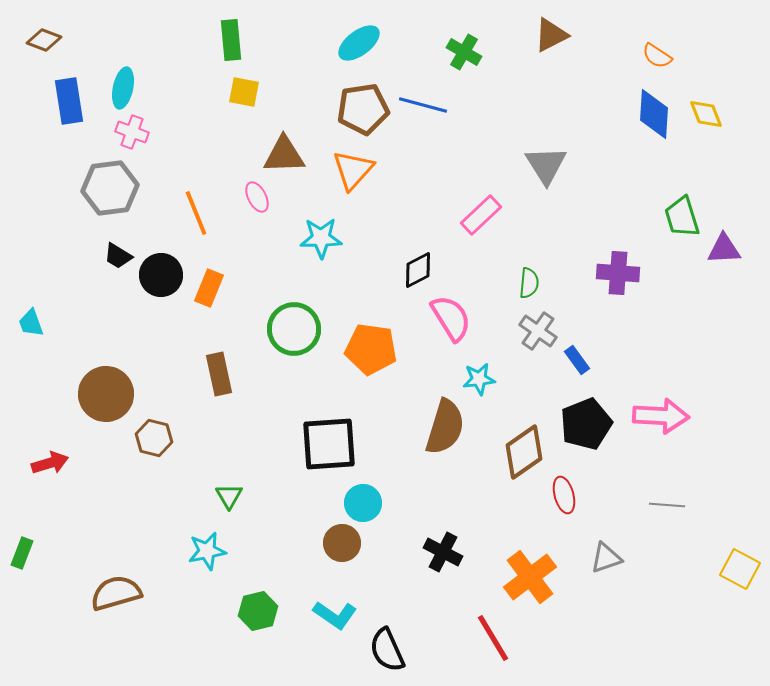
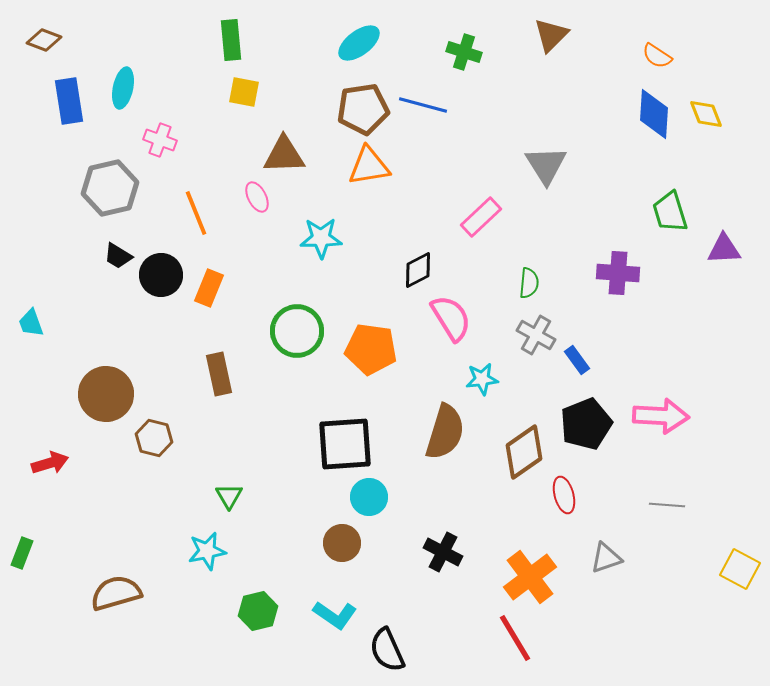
brown triangle at (551, 35): rotated 18 degrees counterclockwise
green cross at (464, 52): rotated 12 degrees counterclockwise
pink cross at (132, 132): moved 28 px right, 8 px down
orange triangle at (353, 170): moved 16 px right, 4 px up; rotated 39 degrees clockwise
gray hexagon at (110, 188): rotated 6 degrees counterclockwise
pink rectangle at (481, 215): moved 2 px down
green trapezoid at (682, 217): moved 12 px left, 5 px up
green circle at (294, 329): moved 3 px right, 2 px down
gray cross at (538, 331): moved 2 px left, 4 px down; rotated 6 degrees counterclockwise
cyan star at (479, 379): moved 3 px right
brown semicircle at (445, 427): moved 5 px down
black square at (329, 444): moved 16 px right
cyan circle at (363, 503): moved 6 px right, 6 px up
red line at (493, 638): moved 22 px right
